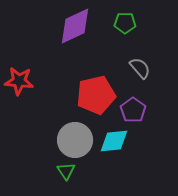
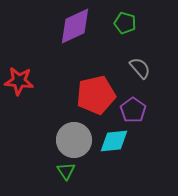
green pentagon: rotated 15 degrees clockwise
gray circle: moved 1 px left
